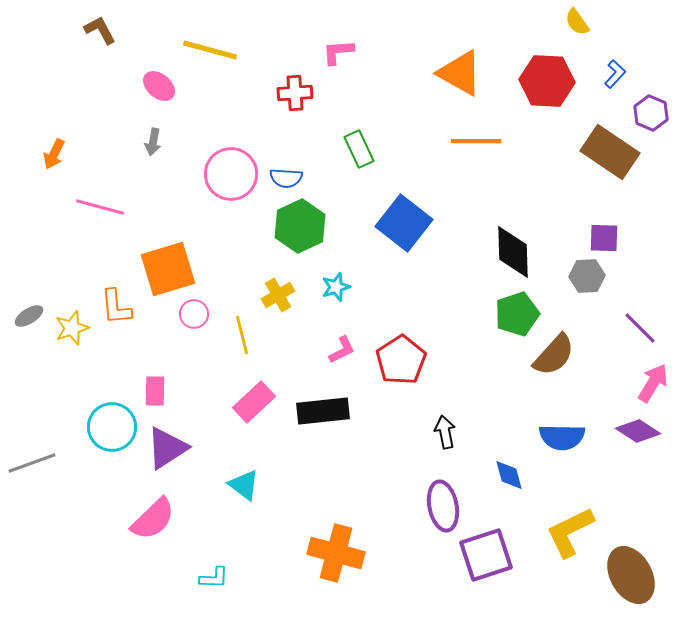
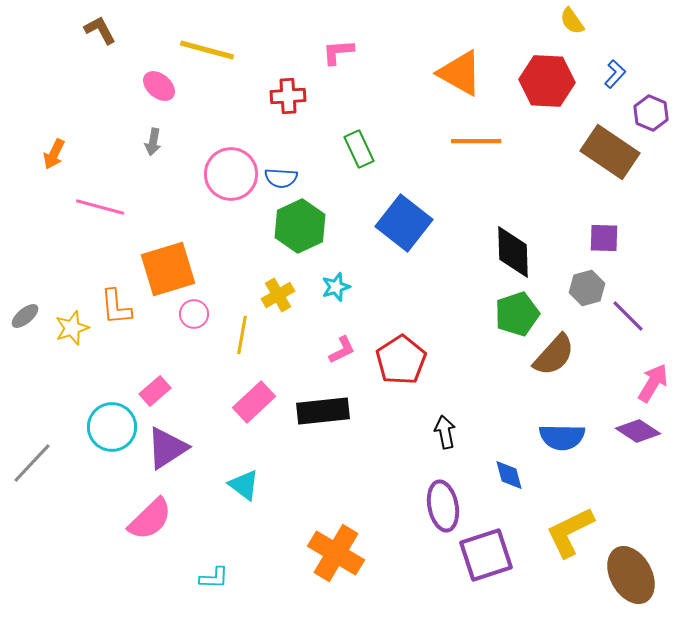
yellow semicircle at (577, 22): moved 5 px left, 1 px up
yellow line at (210, 50): moved 3 px left
red cross at (295, 93): moved 7 px left, 3 px down
blue semicircle at (286, 178): moved 5 px left
gray hexagon at (587, 276): moved 12 px down; rotated 12 degrees counterclockwise
gray ellipse at (29, 316): moved 4 px left; rotated 8 degrees counterclockwise
purple line at (640, 328): moved 12 px left, 12 px up
yellow line at (242, 335): rotated 24 degrees clockwise
pink rectangle at (155, 391): rotated 48 degrees clockwise
gray line at (32, 463): rotated 27 degrees counterclockwise
pink semicircle at (153, 519): moved 3 px left
orange cross at (336, 553): rotated 16 degrees clockwise
